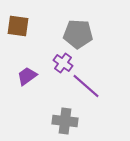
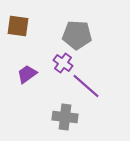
gray pentagon: moved 1 px left, 1 px down
purple trapezoid: moved 2 px up
gray cross: moved 4 px up
